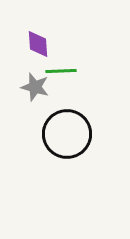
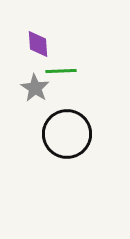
gray star: moved 1 px down; rotated 16 degrees clockwise
